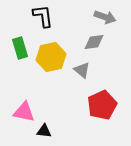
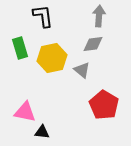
gray arrow: moved 6 px left, 1 px up; rotated 105 degrees counterclockwise
gray diamond: moved 1 px left, 2 px down
yellow hexagon: moved 1 px right, 1 px down
red pentagon: moved 2 px right; rotated 16 degrees counterclockwise
pink triangle: moved 1 px right
black triangle: moved 2 px left, 1 px down
